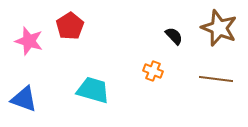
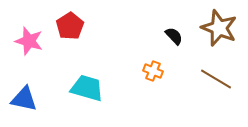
brown line: rotated 24 degrees clockwise
cyan trapezoid: moved 6 px left, 2 px up
blue triangle: rotated 8 degrees counterclockwise
